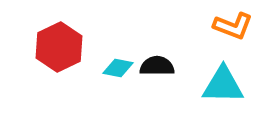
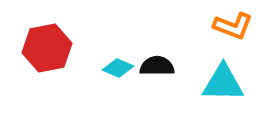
red hexagon: moved 12 px left, 1 px down; rotated 15 degrees clockwise
cyan diamond: rotated 12 degrees clockwise
cyan triangle: moved 2 px up
